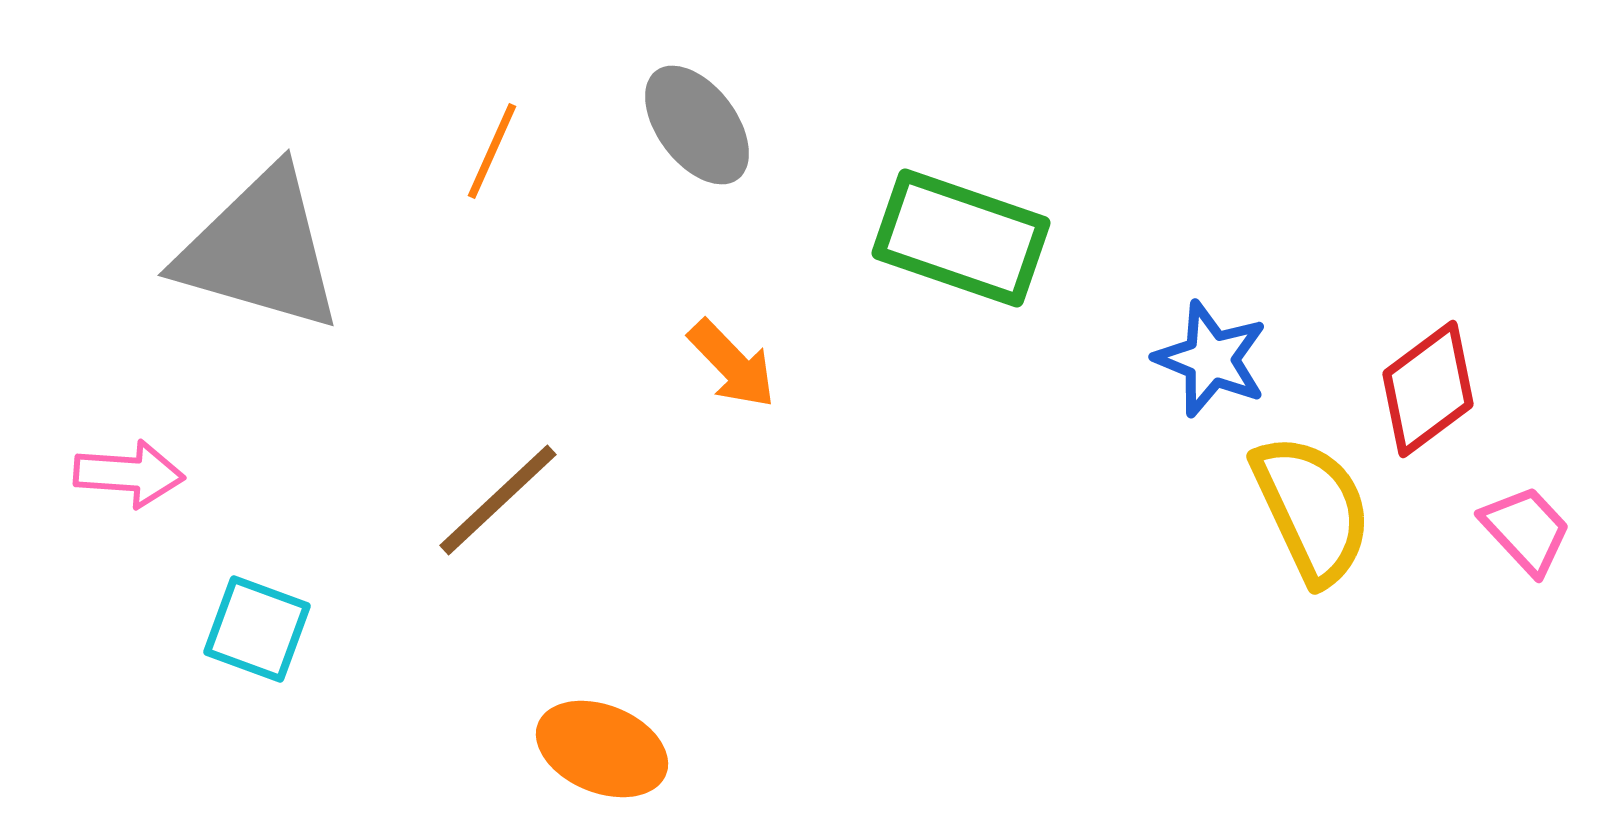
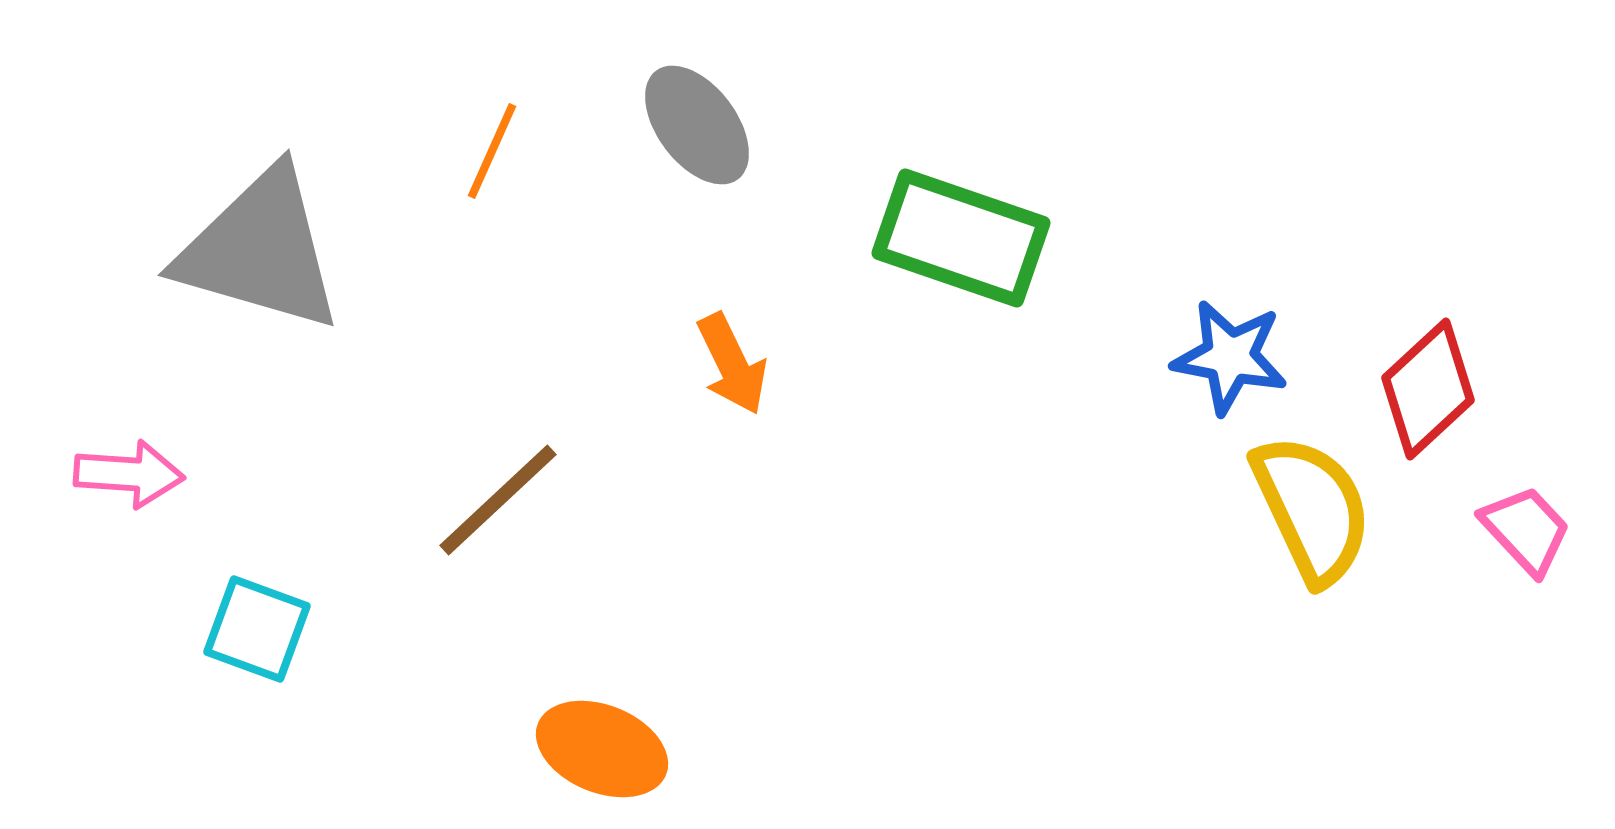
blue star: moved 19 px right, 2 px up; rotated 11 degrees counterclockwise
orange arrow: rotated 18 degrees clockwise
red diamond: rotated 6 degrees counterclockwise
